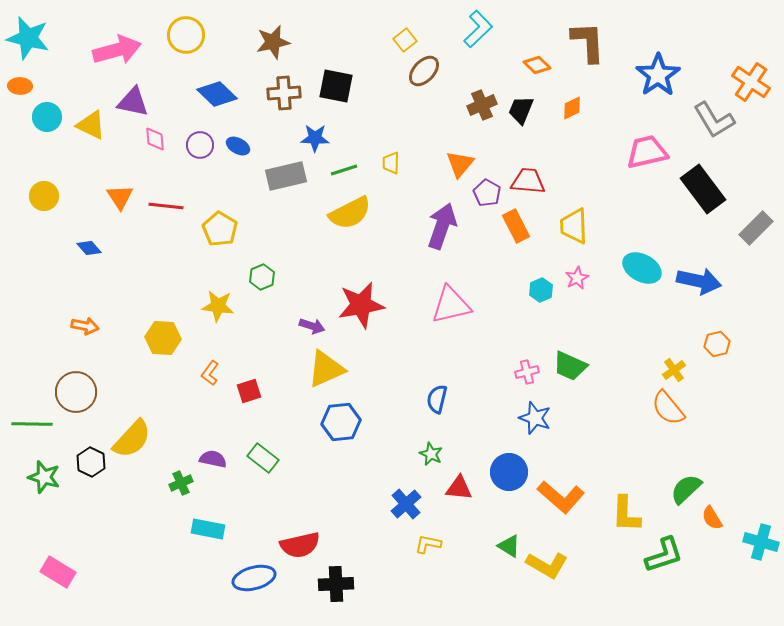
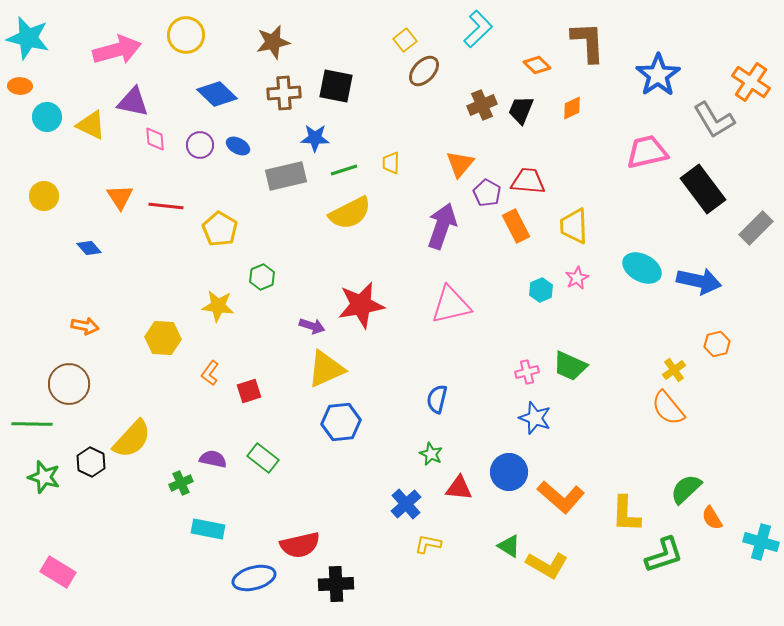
brown circle at (76, 392): moved 7 px left, 8 px up
